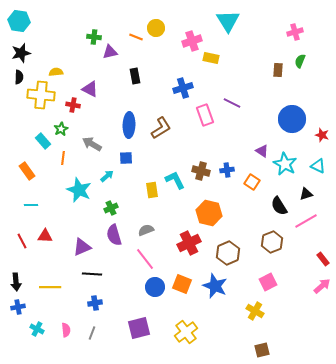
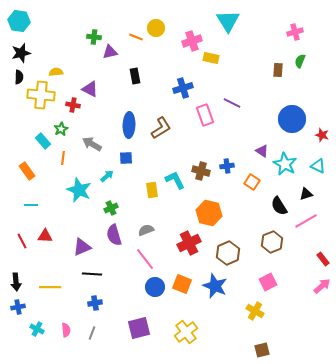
blue cross at (227, 170): moved 4 px up
